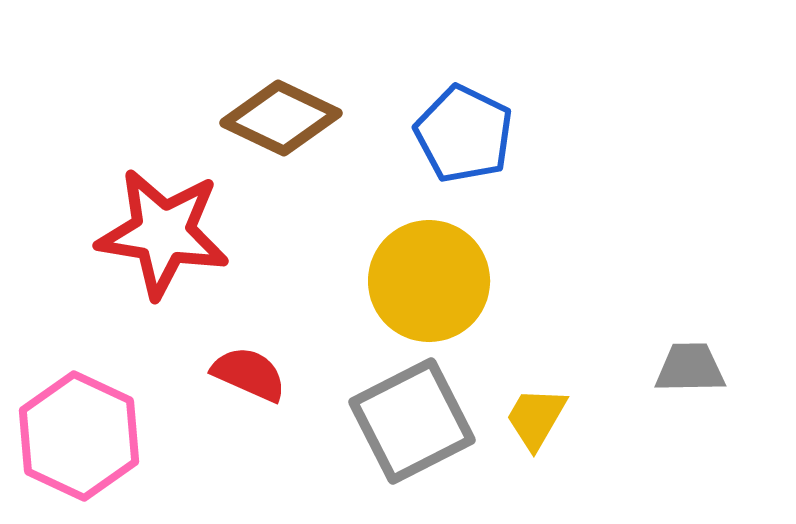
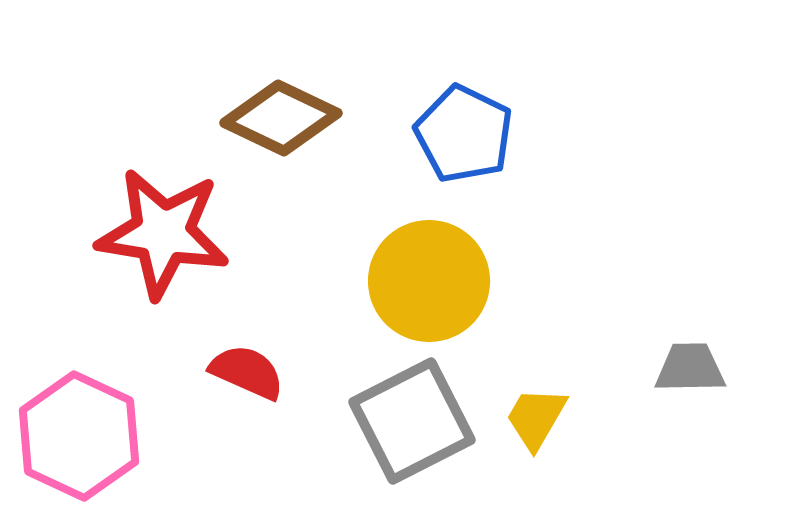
red semicircle: moved 2 px left, 2 px up
